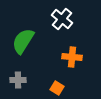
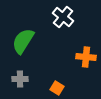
white cross: moved 1 px right, 2 px up
orange cross: moved 14 px right
gray cross: moved 2 px right, 1 px up
